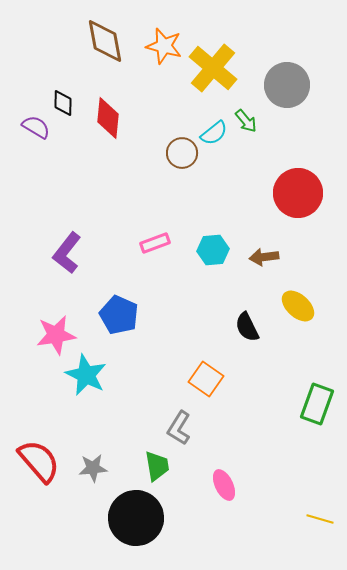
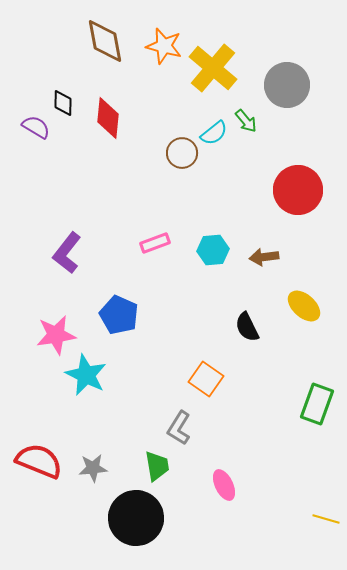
red circle: moved 3 px up
yellow ellipse: moved 6 px right
red semicircle: rotated 27 degrees counterclockwise
yellow line: moved 6 px right
